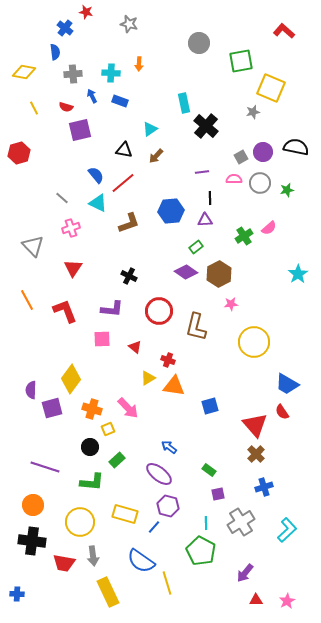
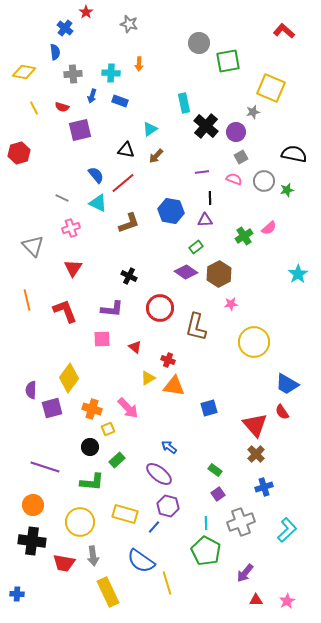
red star at (86, 12): rotated 24 degrees clockwise
green square at (241, 61): moved 13 px left
blue arrow at (92, 96): rotated 136 degrees counterclockwise
red semicircle at (66, 107): moved 4 px left
black semicircle at (296, 147): moved 2 px left, 7 px down
black triangle at (124, 150): moved 2 px right
purple circle at (263, 152): moved 27 px left, 20 px up
pink semicircle at (234, 179): rotated 21 degrees clockwise
gray circle at (260, 183): moved 4 px right, 2 px up
gray line at (62, 198): rotated 16 degrees counterclockwise
blue hexagon at (171, 211): rotated 15 degrees clockwise
orange line at (27, 300): rotated 15 degrees clockwise
red circle at (159, 311): moved 1 px right, 3 px up
yellow diamond at (71, 379): moved 2 px left, 1 px up
blue square at (210, 406): moved 1 px left, 2 px down
green rectangle at (209, 470): moved 6 px right
purple square at (218, 494): rotated 24 degrees counterclockwise
gray cross at (241, 522): rotated 12 degrees clockwise
green pentagon at (201, 551): moved 5 px right
